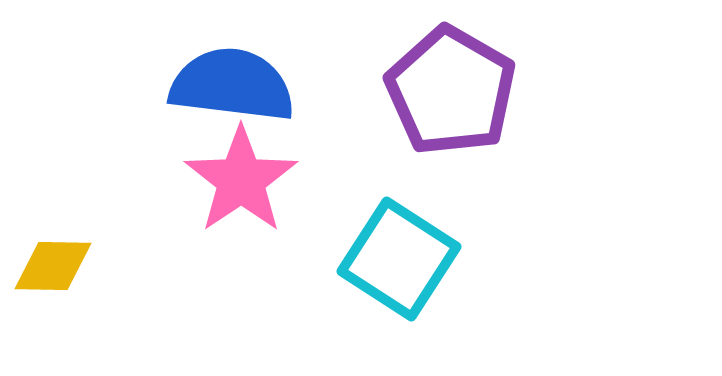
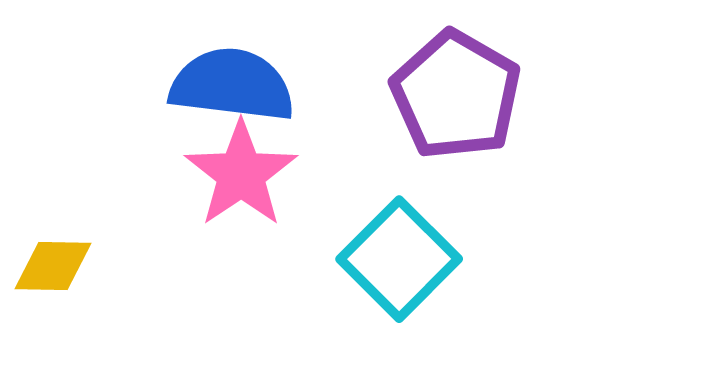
purple pentagon: moved 5 px right, 4 px down
pink star: moved 6 px up
cyan square: rotated 12 degrees clockwise
